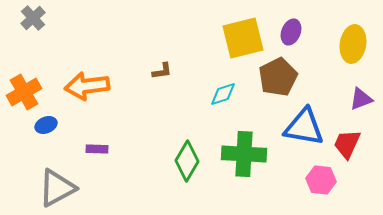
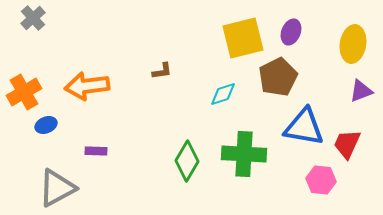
purple triangle: moved 8 px up
purple rectangle: moved 1 px left, 2 px down
